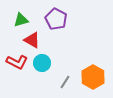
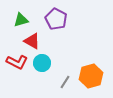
red triangle: moved 1 px down
orange hexagon: moved 2 px left, 1 px up; rotated 15 degrees clockwise
